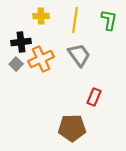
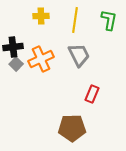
black cross: moved 8 px left, 5 px down
gray trapezoid: rotated 10 degrees clockwise
red rectangle: moved 2 px left, 3 px up
